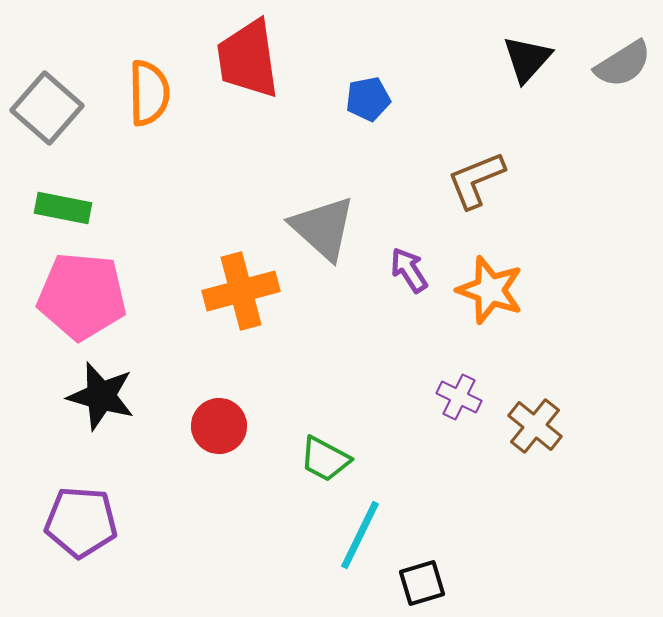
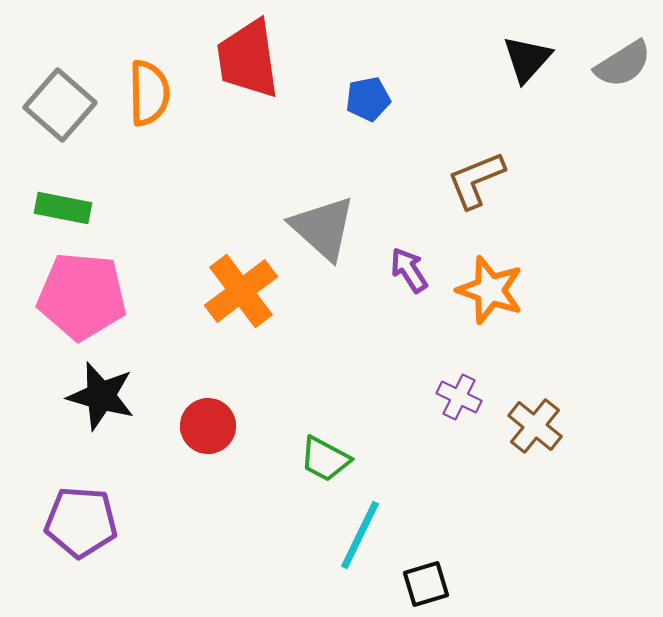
gray square: moved 13 px right, 3 px up
orange cross: rotated 22 degrees counterclockwise
red circle: moved 11 px left
black square: moved 4 px right, 1 px down
